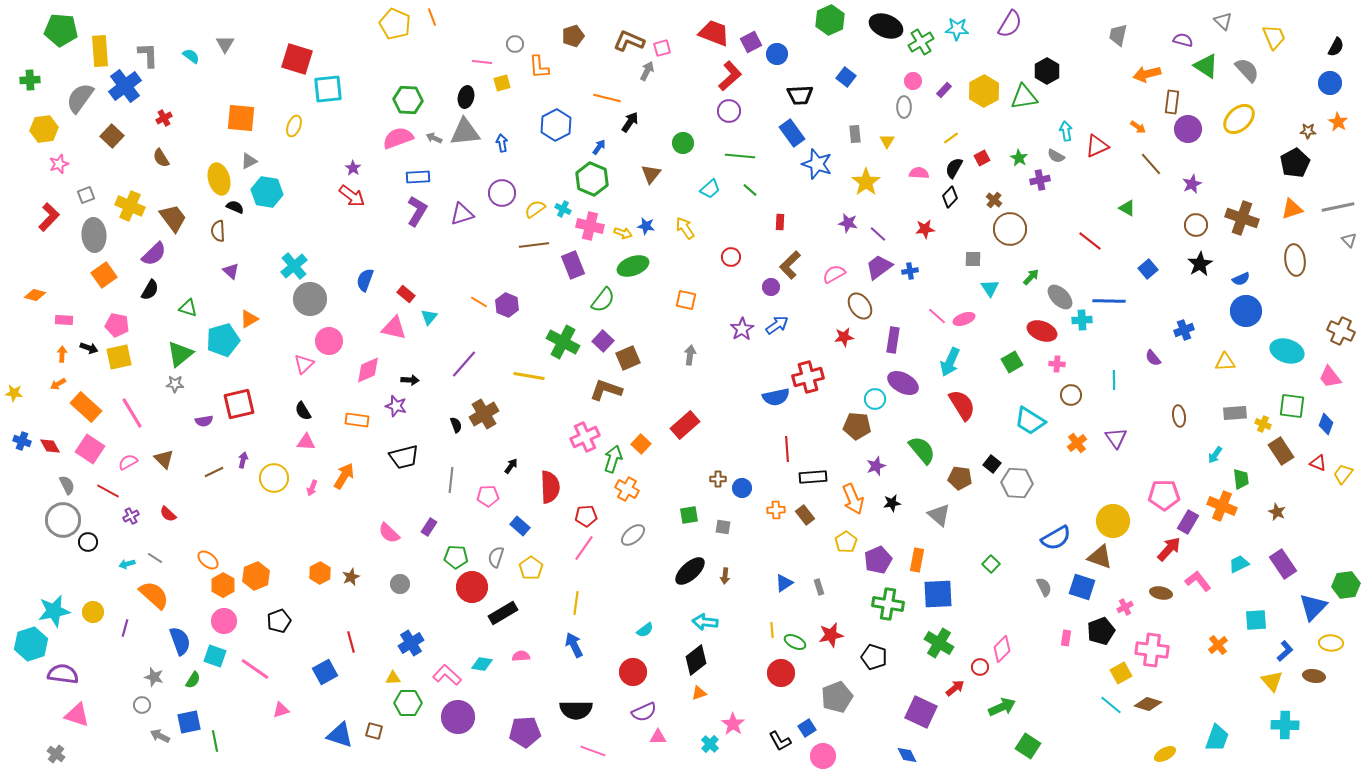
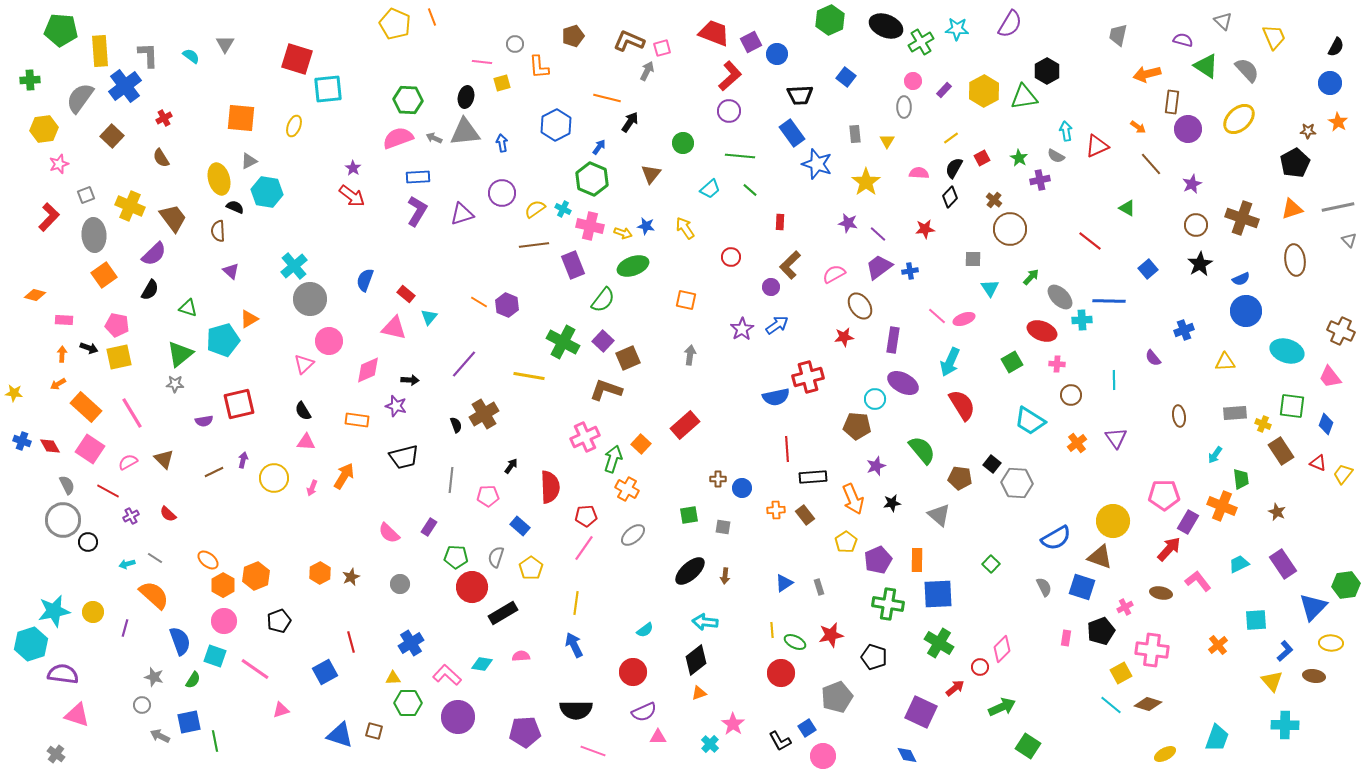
orange rectangle at (917, 560): rotated 10 degrees counterclockwise
